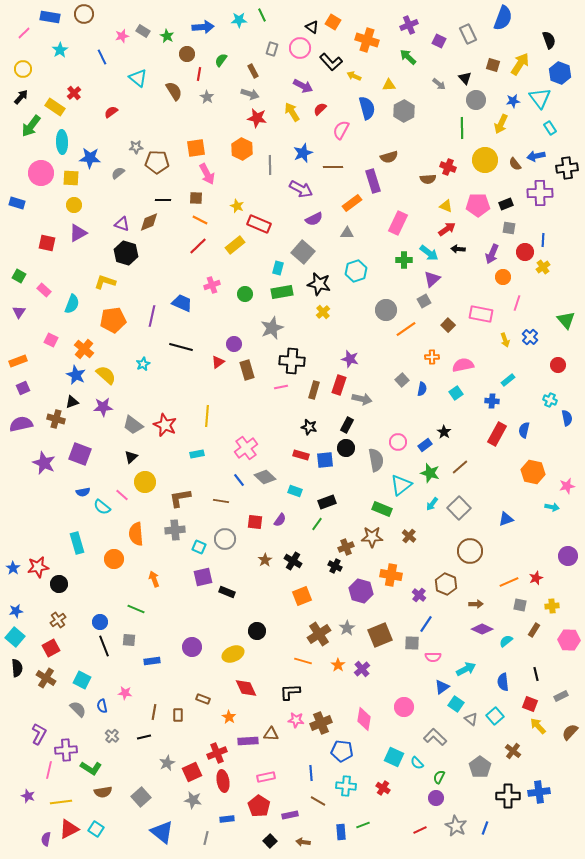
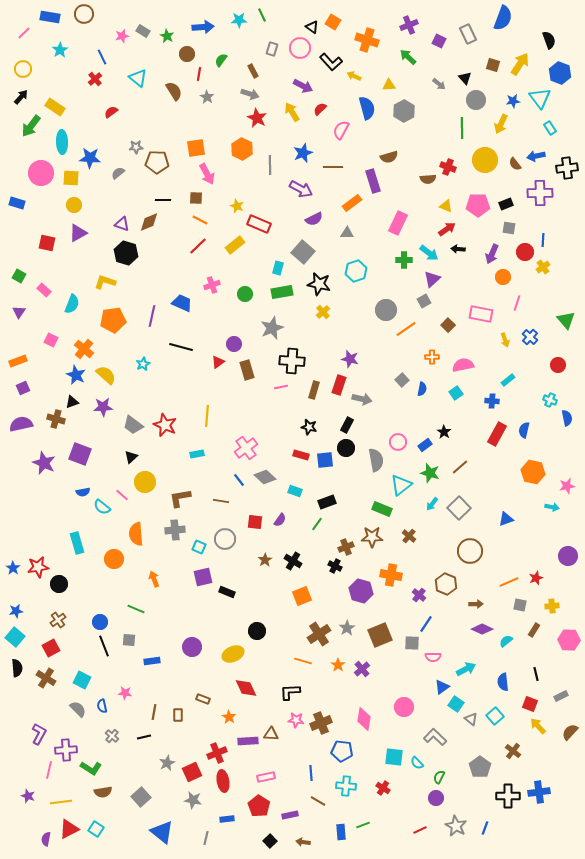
red cross at (74, 93): moved 21 px right, 14 px up
red star at (257, 118): rotated 18 degrees clockwise
cyan square at (394, 757): rotated 18 degrees counterclockwise
